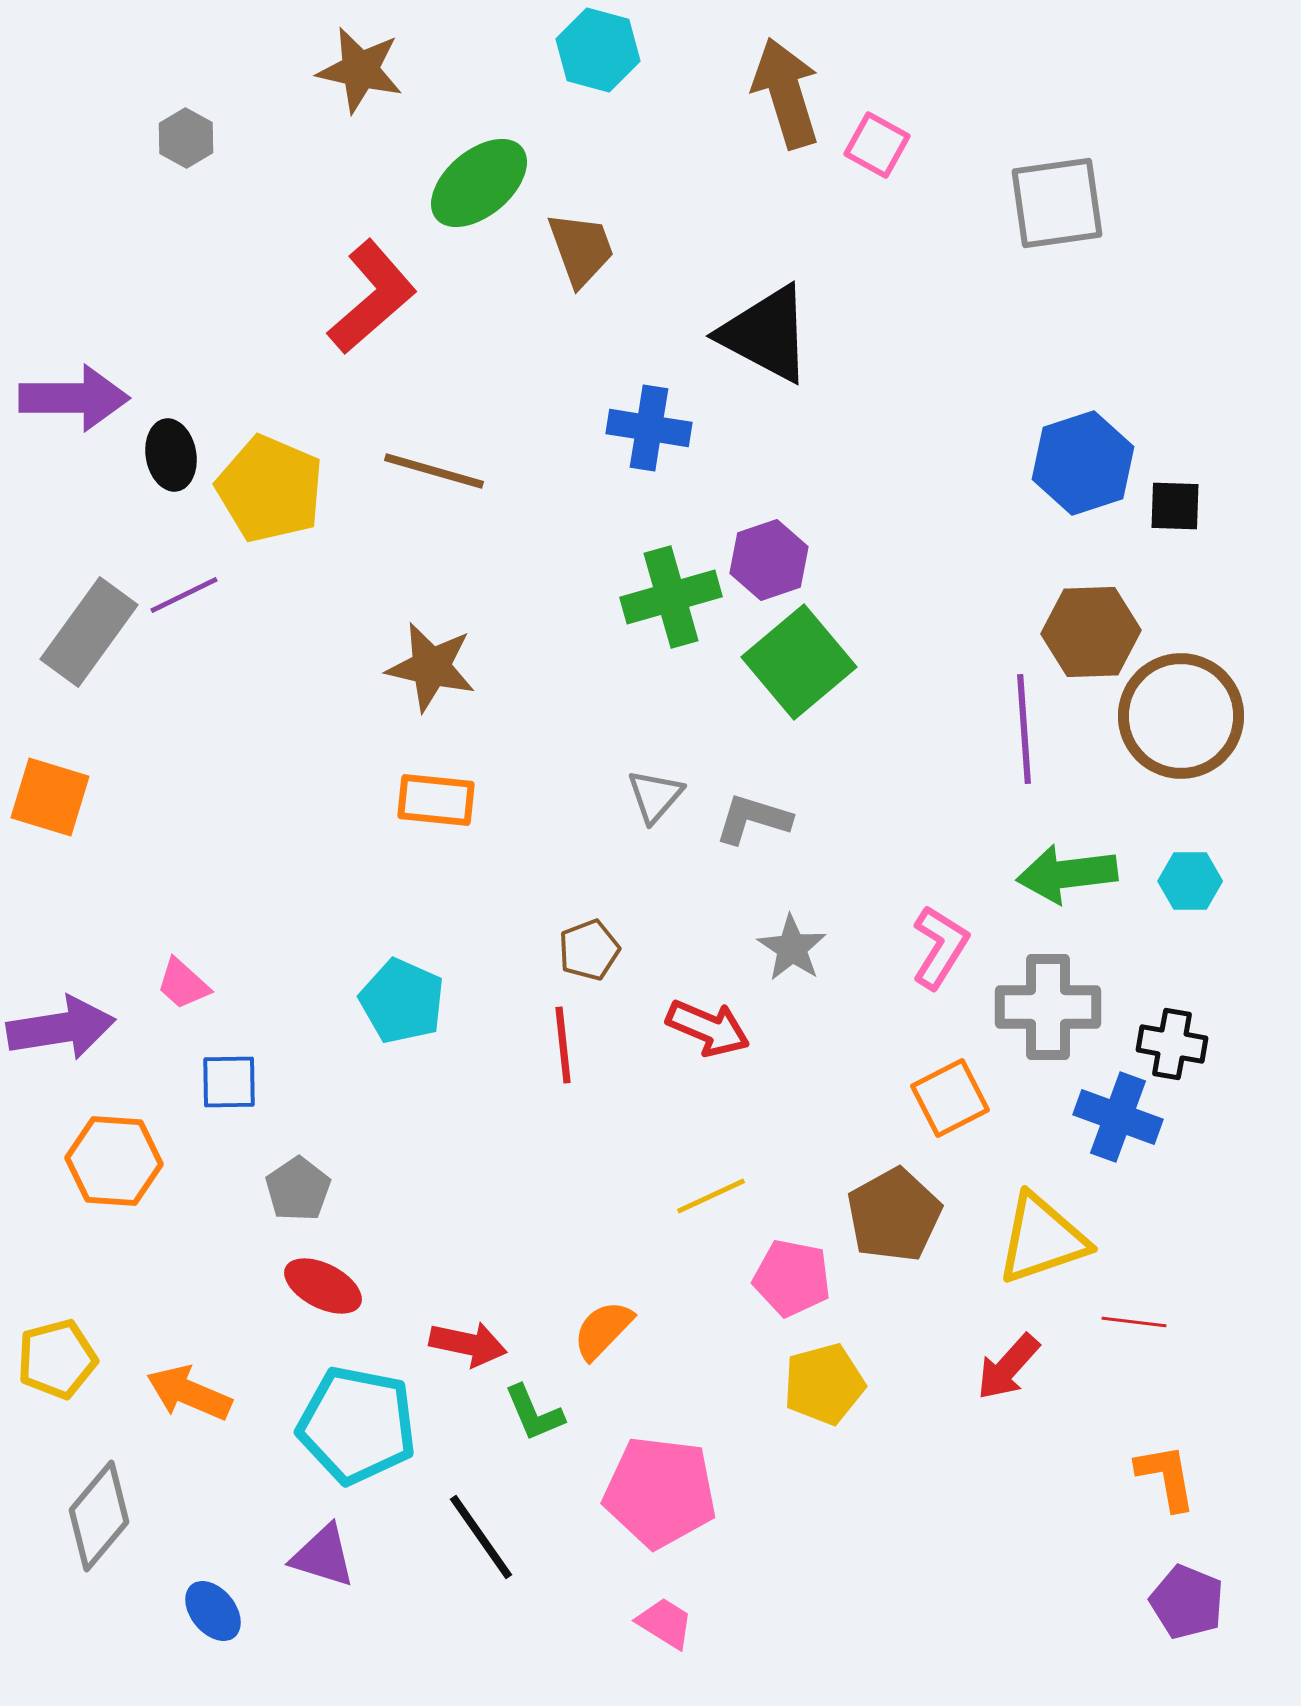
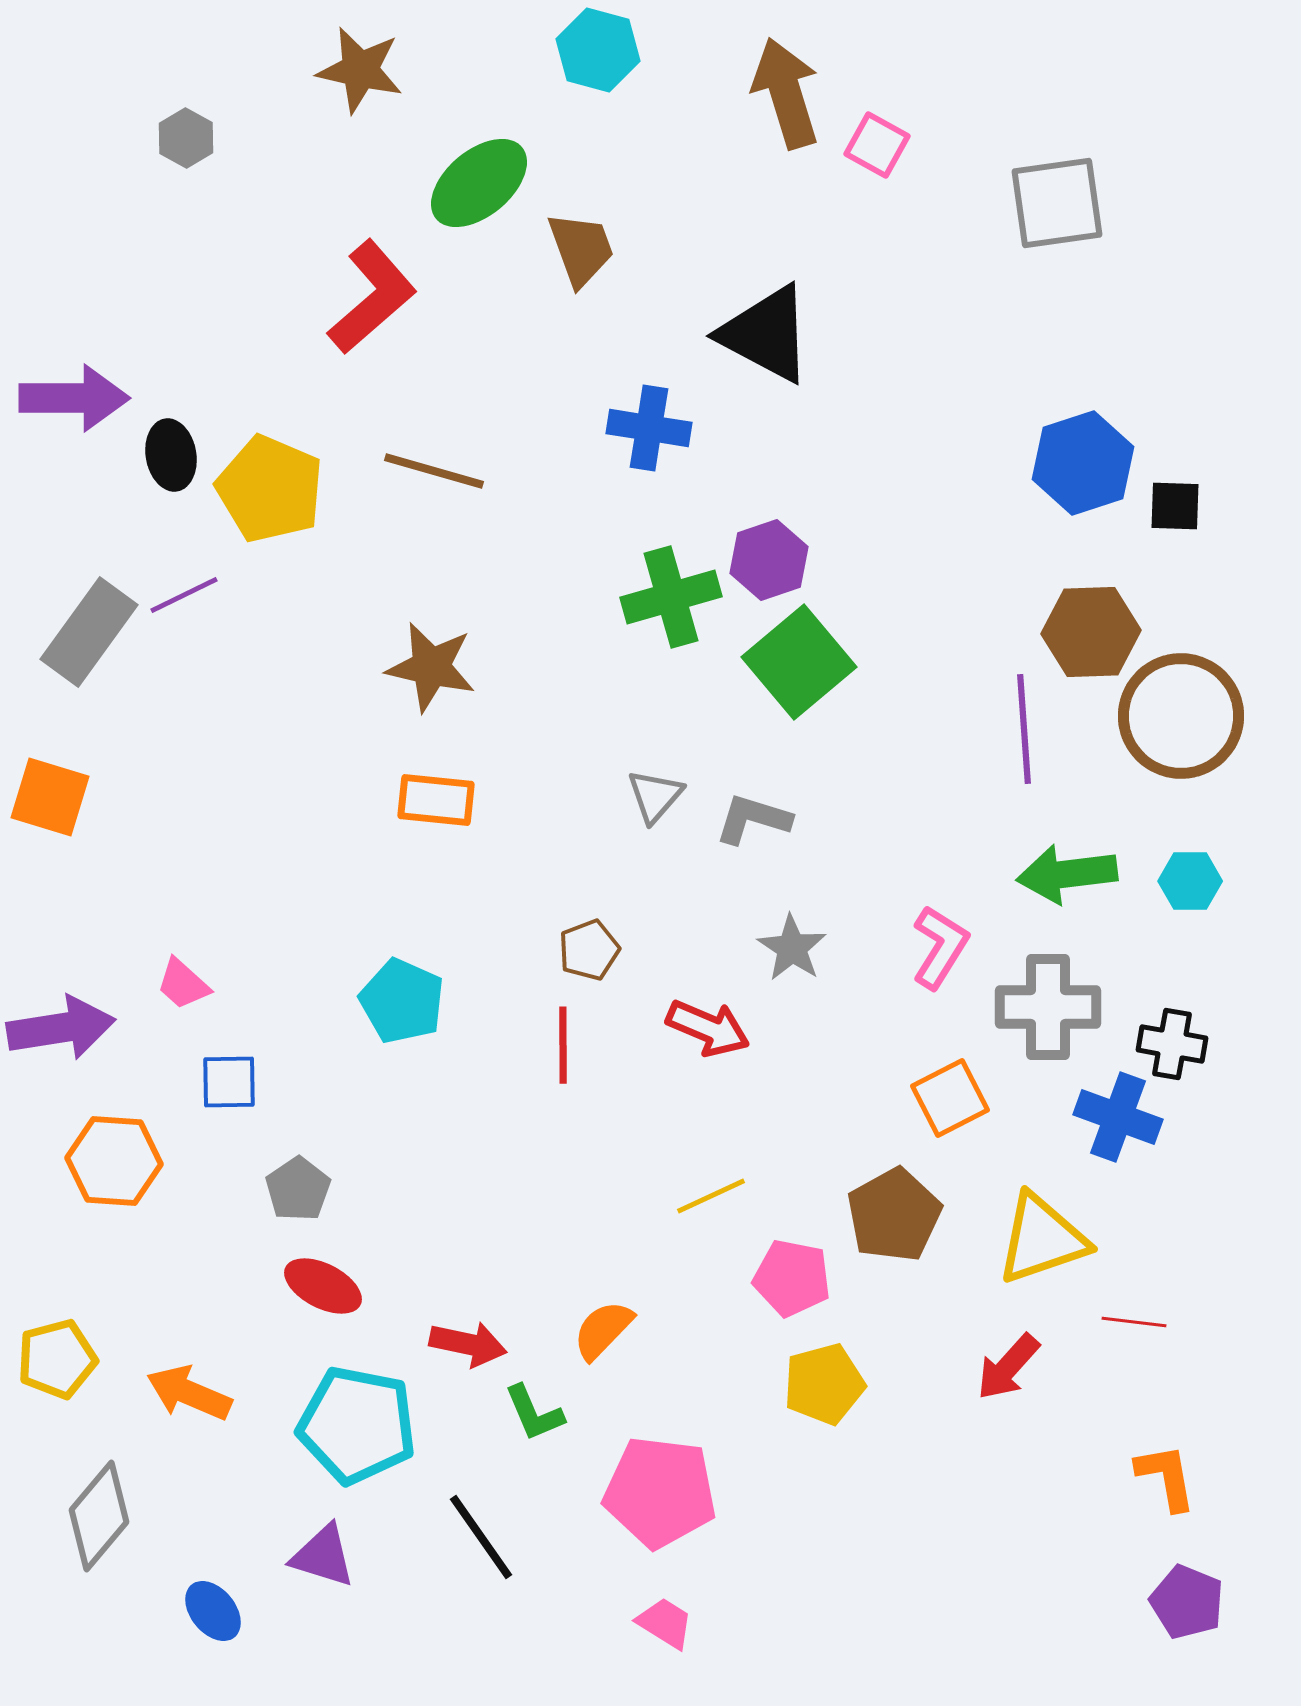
red line at (563, 1045): rotated 6 degrees clockwise
